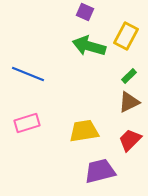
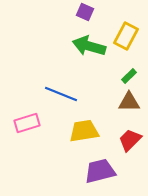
blue line: moved 33 px right, 20 px down
brown triangle: rotated 25 degrees clockwise
